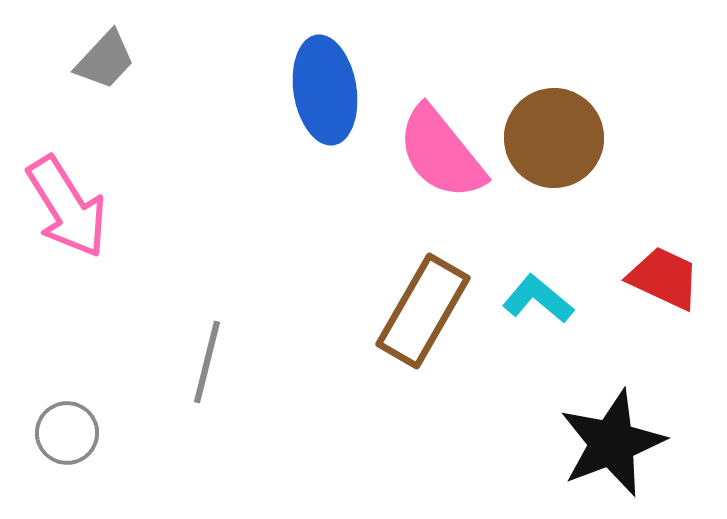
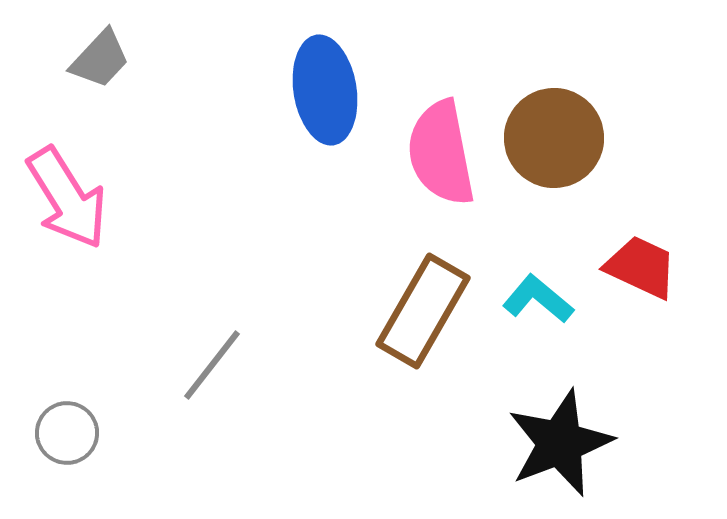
gray trapezoid: moved 5 px left, 1 px up
pink semicircle: rotated 28 degrees clockwise
pink arrow: moved 9 px up
red trapezoid: moved 23 px left, 11 px up
gray line: moved 5 px right, 3 px down; rotated 24 degrees clockwise
black star: moved 52 px left
